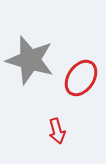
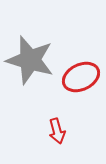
red ellipse: moved 1 px up; rotated 30 degrees clockwise
